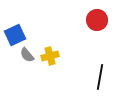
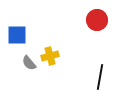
blue square: moved 2 px right; rotated 25 degrees clockwise
gray semicircle: moved 2 px right, 8 px down
